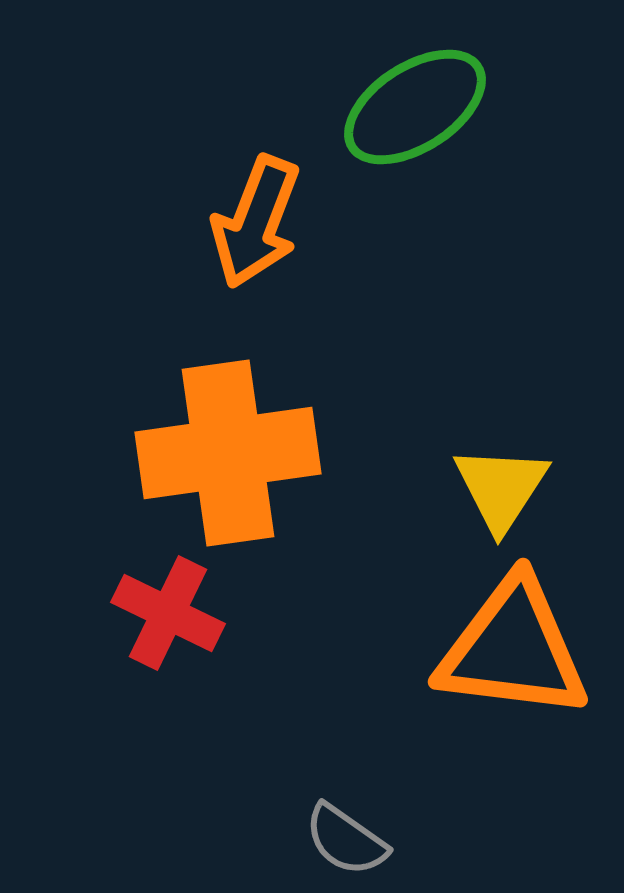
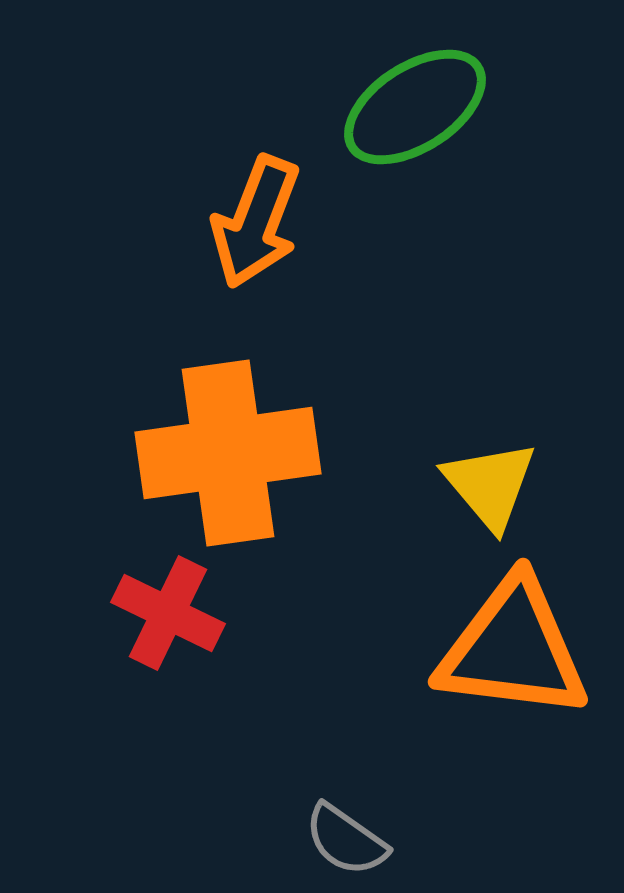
yellow triangle: moved 11 px left, 3 px up; rotated 13 degrees counterclockwise
